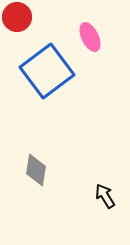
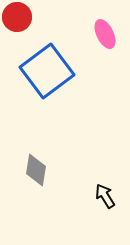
pink ellipse: moved 15 px right, 3 px up
